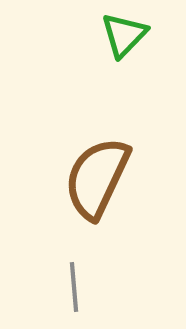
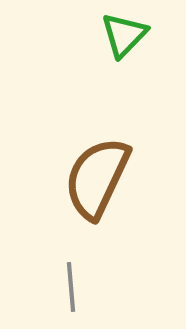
gray line: moved 3 px left
